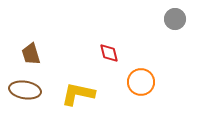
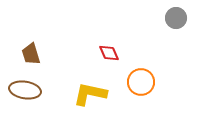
gray circle: moved 1 px right, 1 px up
red diamond: rotated 10 degrees counterclockwise
yellow L-shape: moved 12 px right
